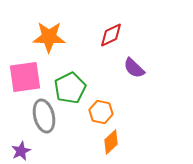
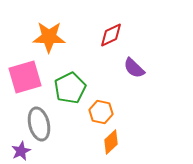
pink square: rotated 8 degrees counterclockwise
gray ellipse: moved 5 px left, 8 px down
